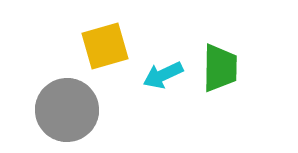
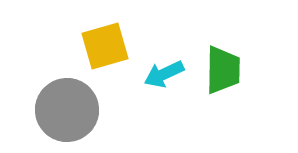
green trapezoid: moved 3 px right, 2 px down
cyan arrow: moved 1 px right, 1 px up
